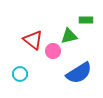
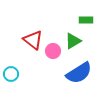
green triangle: moved 4 px right, 5 px down; rotated 18 degrees counterclockwise
cyan circle: moved 9 px left
